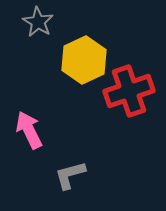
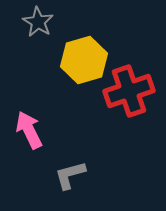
yellow hexagon: rotated 9 degrees clockwise
